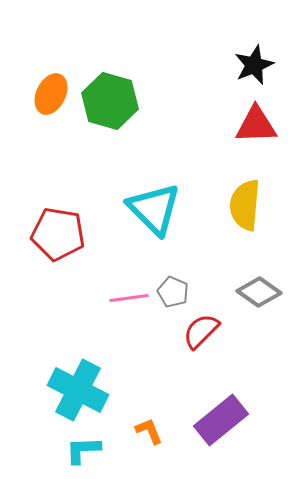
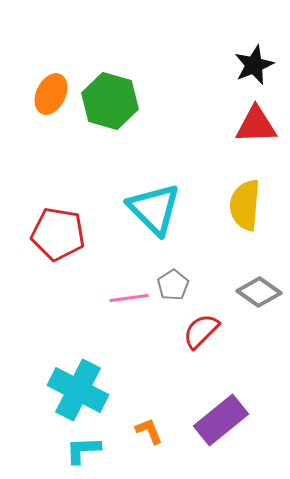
gray pentagon: moved 7 px up; rotated 16 degrees clockwise
